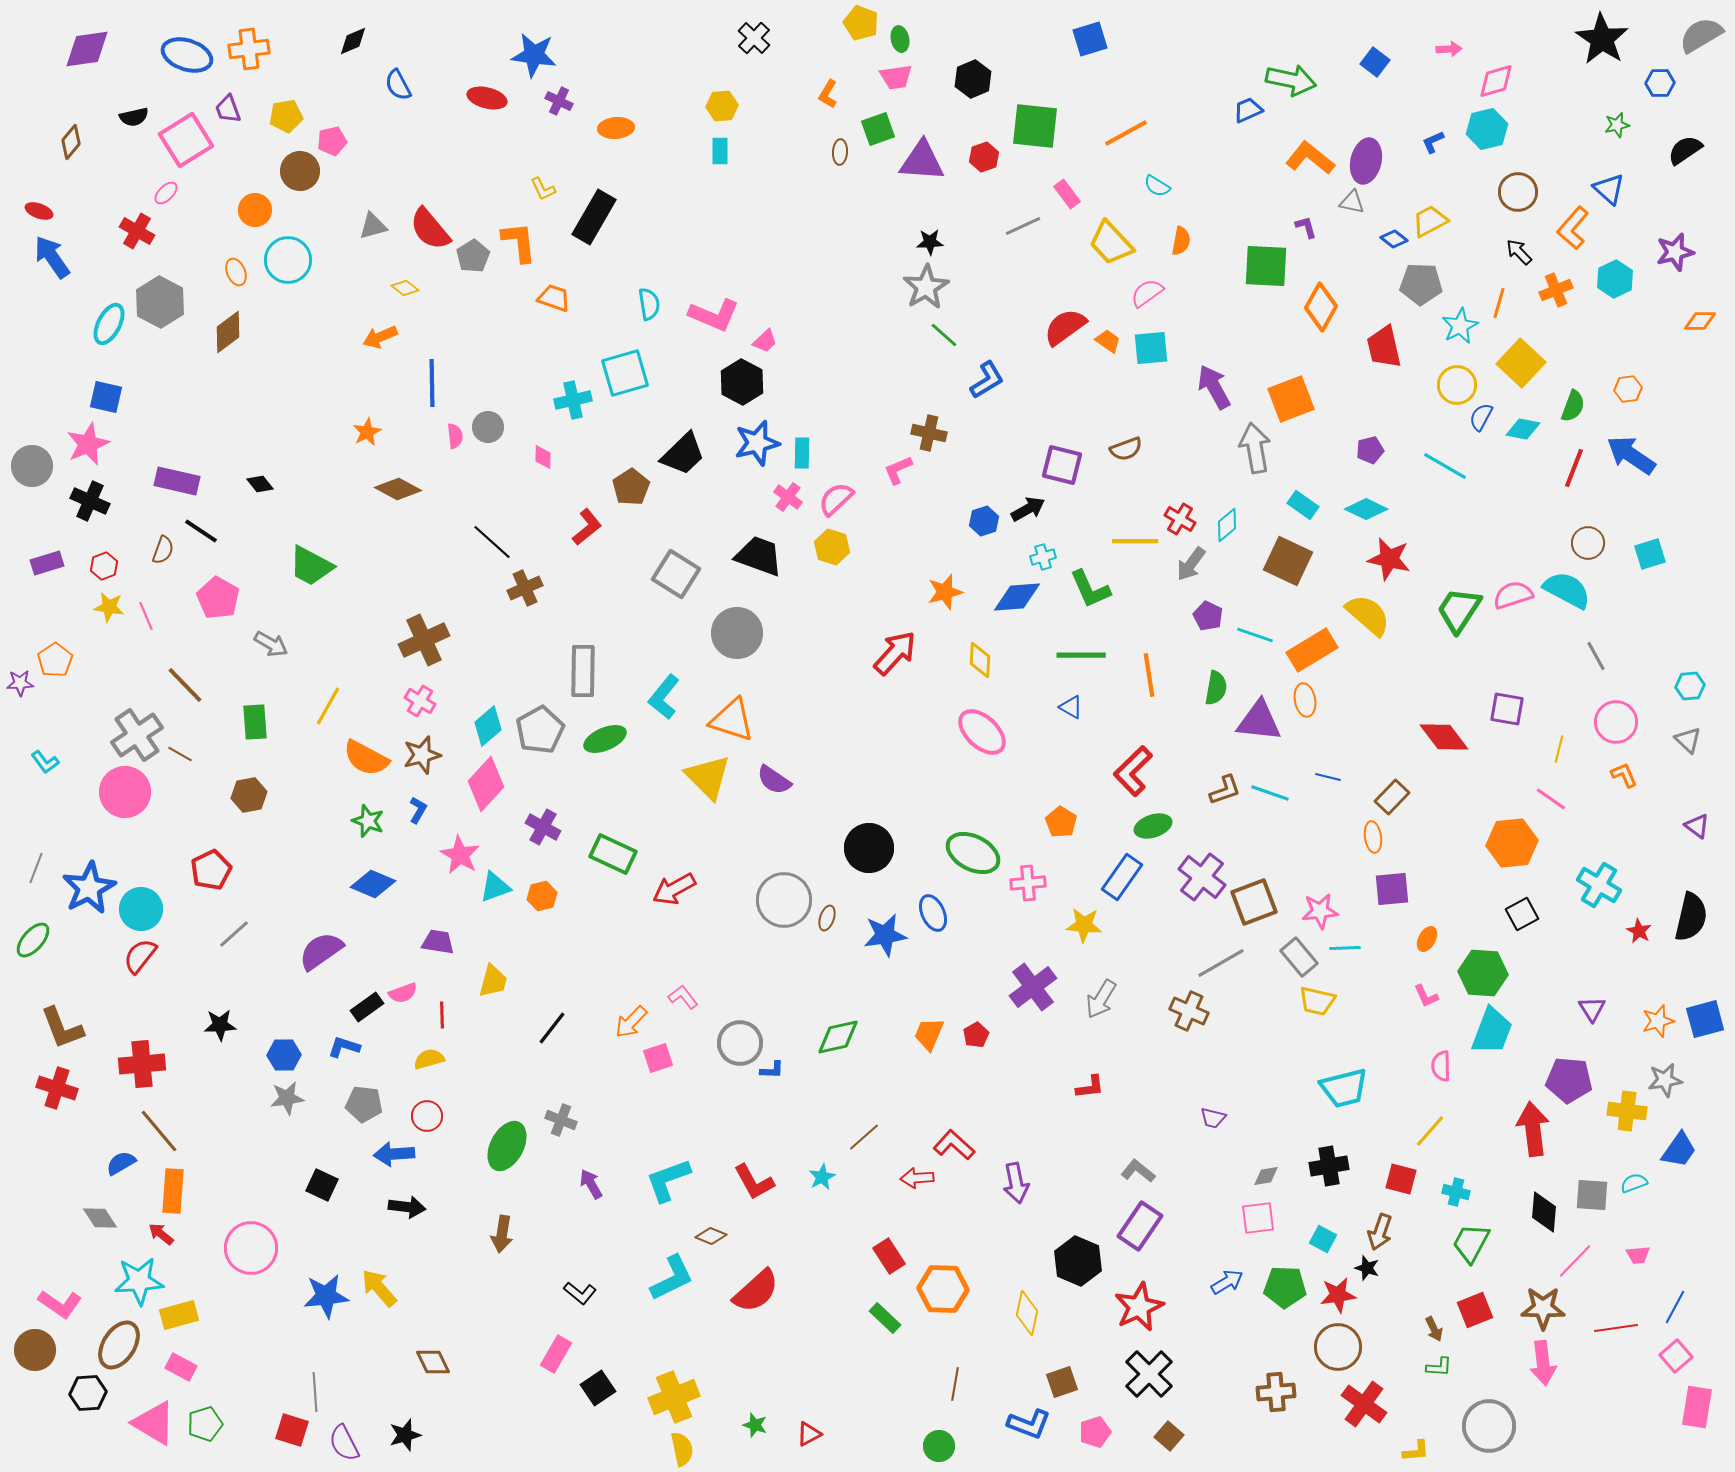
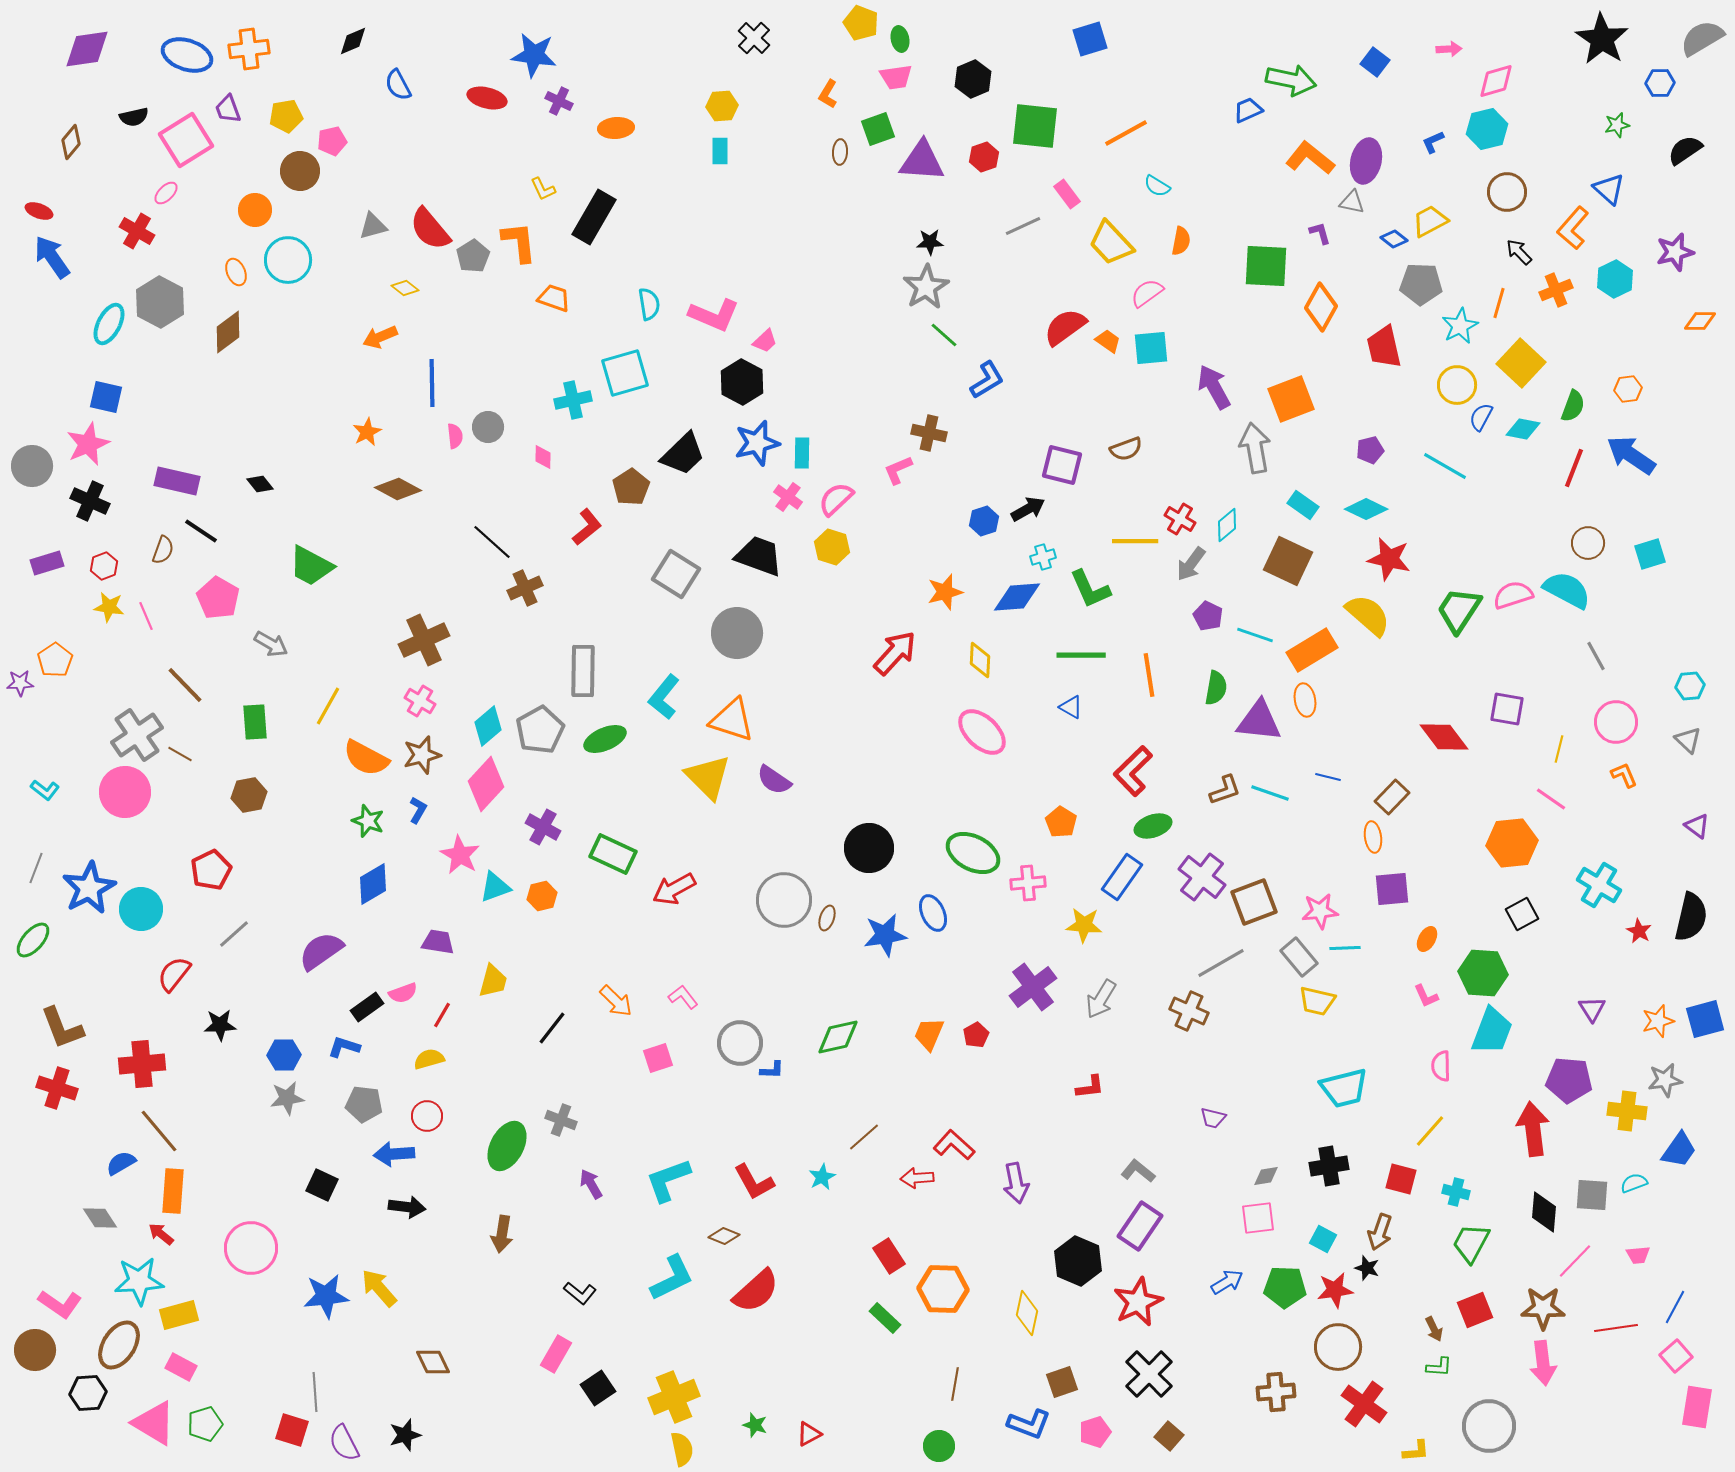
gray semicircle at (1701, 35): moved 1 px right, 3 px down
brown circle at (1518, 192): moved 11 px left
purple L-shape at (1306, 227): moved 14 px right, 6 px down
cyan L-shape at (45, 762): moved 28 px down; rotated 16 degrees counterclockwise
blue diamond at (373, 884): rotated 54 degrees counterclockwise
red semicircle at (140, 956): moved 34 px right, 18 px down
red line at (442, 1015): rotated 32 degrees clockwise
orange arrow at (631, 1022): moved 15 px left, 21 px up; rotated 90 degrees counterclockwise
brown diamond at (711, 1236): moved 13 px right
red star at (1338, 1295): moved 3 px left, 5 px up
red star at (1139, 1307): moved 1 px left, 5 px up
